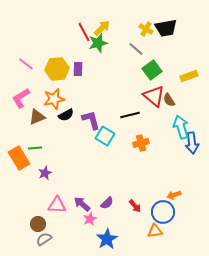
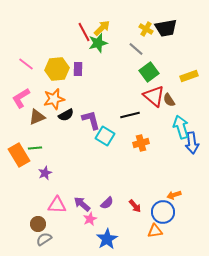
green square: moved 3 px left, 2 px down
orange rectangle: moved 3 px up
